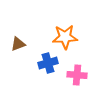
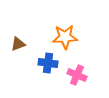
blue cross: rotated 24 degrees clockwise
pink cross: rotated 18 degrees clockwise
